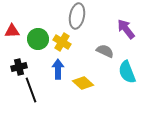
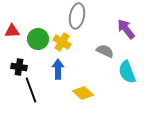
black cross: rotated 21 degrees clockwise
yellow diamond: moved 10 px down
